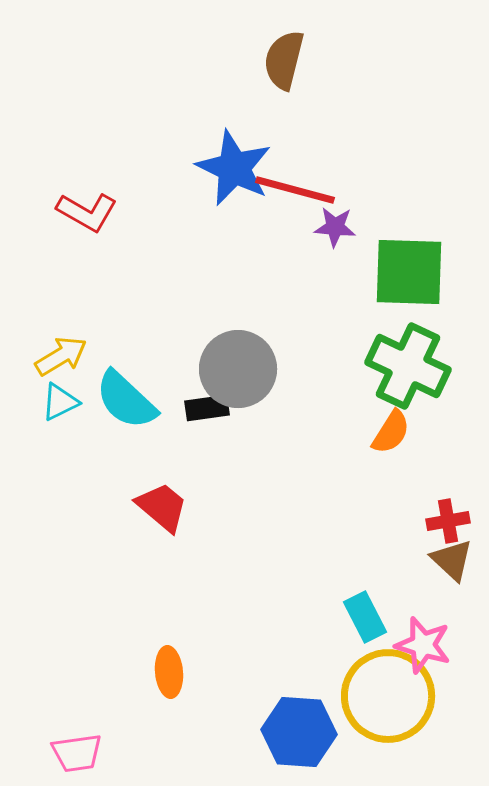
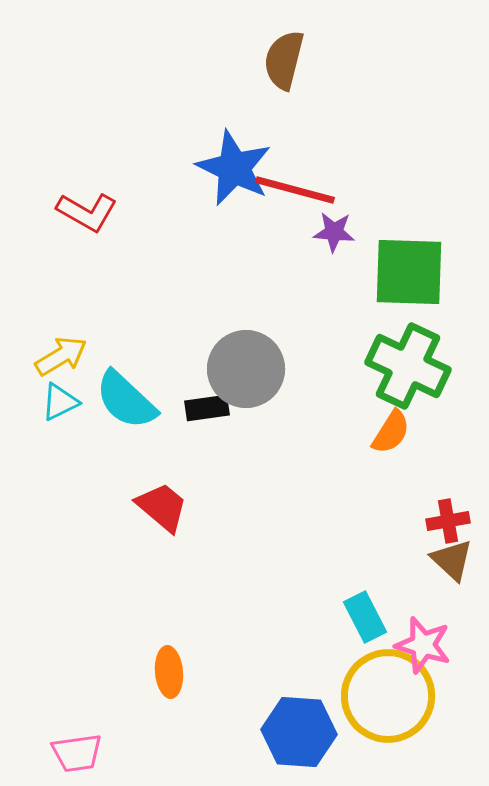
purple star: moved 1 px left, 5 px down
gray circle: moved 8 px right
